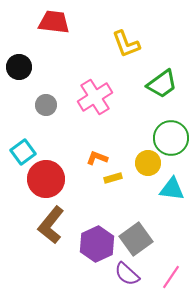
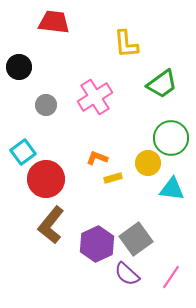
yellow L-shape: rotated 16 degrees clockwise
